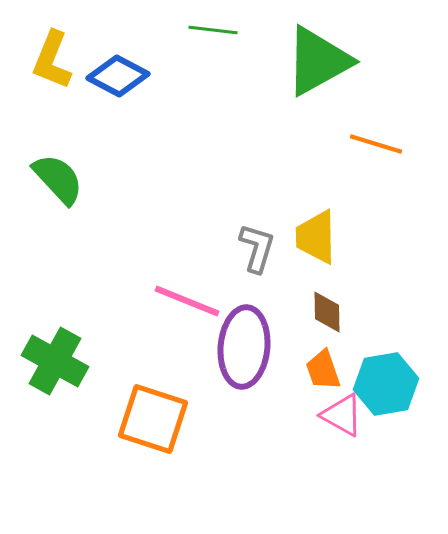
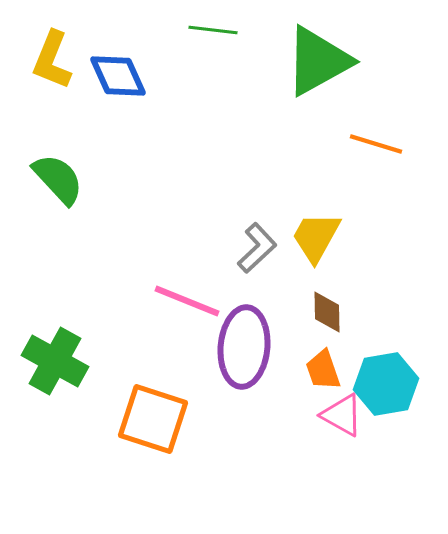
blue diamond: rotated 38 degrees clockwise
yellow trapezoid: rotated 30 degrees clockwise
gray L-shape: rotated 30 degrees clockwise
